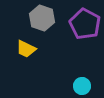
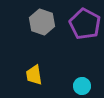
gray hexagon: moved 4 px down
yellow trapezoid: moved 8 px right, 26 px down; rotated 55 degrees clockwise
